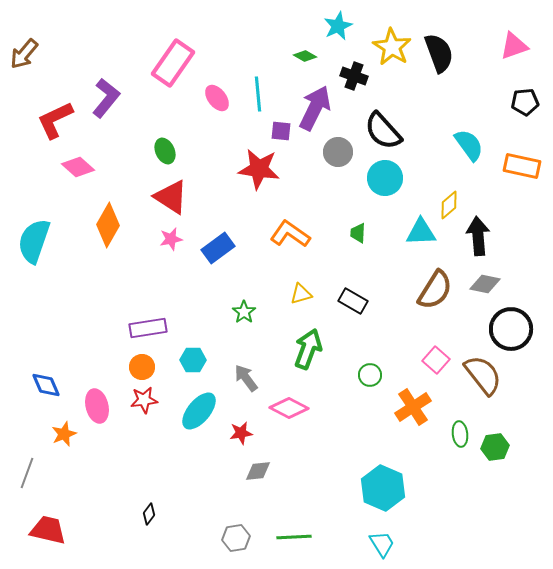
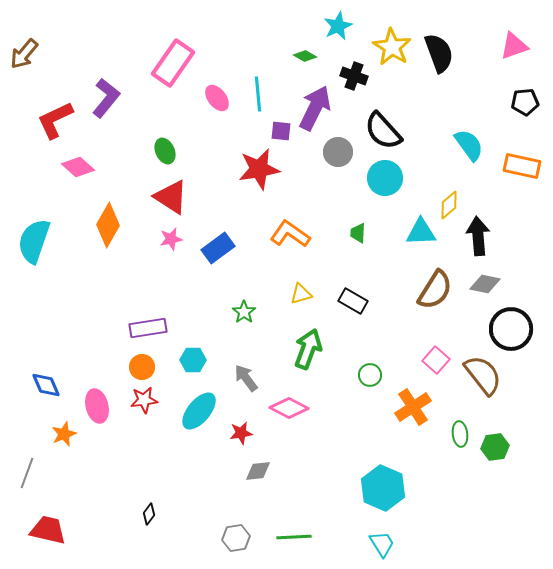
red star at (259, 169): rotated 18 degrees counterclockwise
